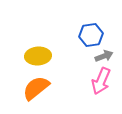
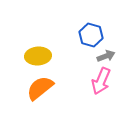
blue hexagon: rotated 25 degrees clockwise
gray arrow: moved 2 px right
orange semicircle: moved 4 px right
